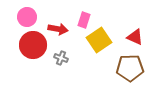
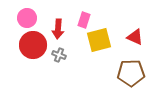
pink circle: moved 1 px down
red arrow: rotated 84 degrees clockwise
yellow square: rotated 20 degrees clockwise
gray cross: moved 2 px left, 3 px up
brown pentagon: moved 1 px right, 5 px down
